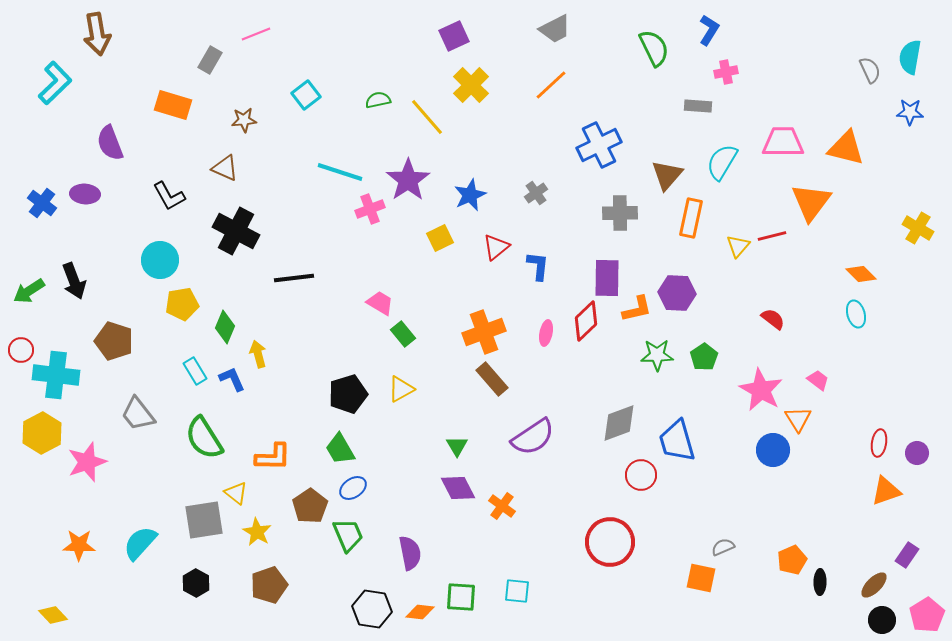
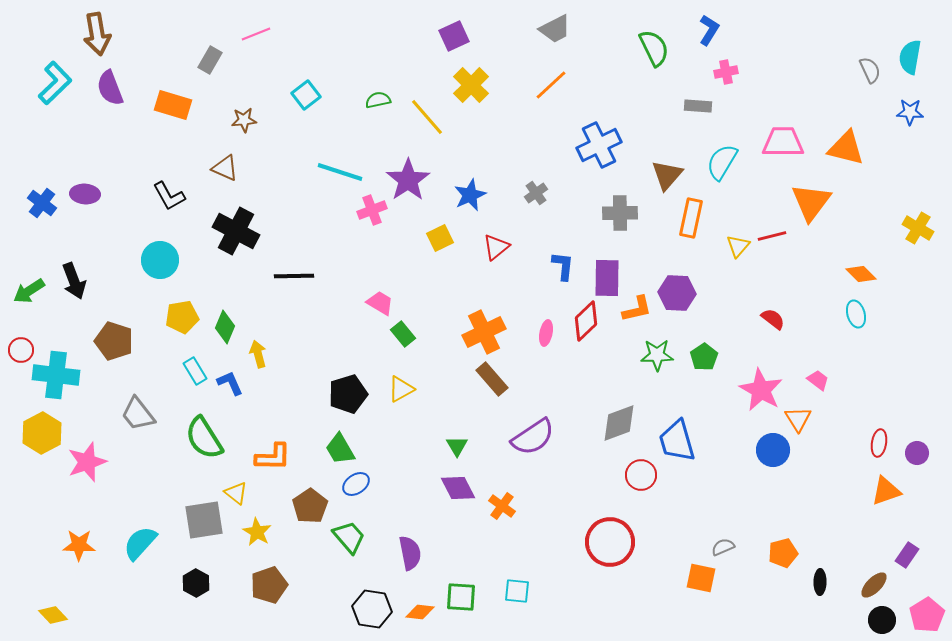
purple semicircle at (110, 143): moved 55 px up
pink cross at (370, 209): moved 2 px right, 1 px down
blue L-shape at (538, 266): moved 25 px right
black line at (294, 278): moved 2 px up; rotated 6 degrees clockwise
yellow pentagon at (182, 304): moved 13 px down
orange cross at (484, 332): rotated 6 degrees counterclockwise
blue L-shape at (232, 379): moved 2 px left, 4 px down
blue ellipse at (353, 488): moved 3 px right, 4 px up
green trapezoid at (348, 535): moved 1 px right, 2 px down; rotated 18 degrees counterclockwise
orange pentagon at (792, 560): moved 9 px left, 7 px up; rotated 8 degrees clockwise
